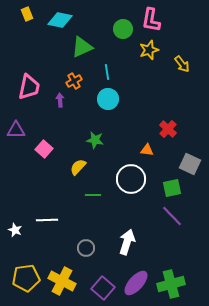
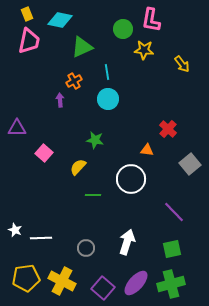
yellow star: moved 5 px left; rotated 24 degrees clockwise
pink trapezoid: moved 46 px up
purple triangle: moved 1 px right, 2 px up
pink square: moved 4 px down
gray square: rotated 25 degrees clockwise
green square: moved 61 px down
purple line: moved 2 px right, 4 px up
white line: moved 6 px left, 18 px down
